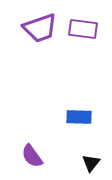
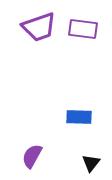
purple trapezoid: moved 1 px left, 1 px up
purple semicircle: rotated 65 degrees clockwise
